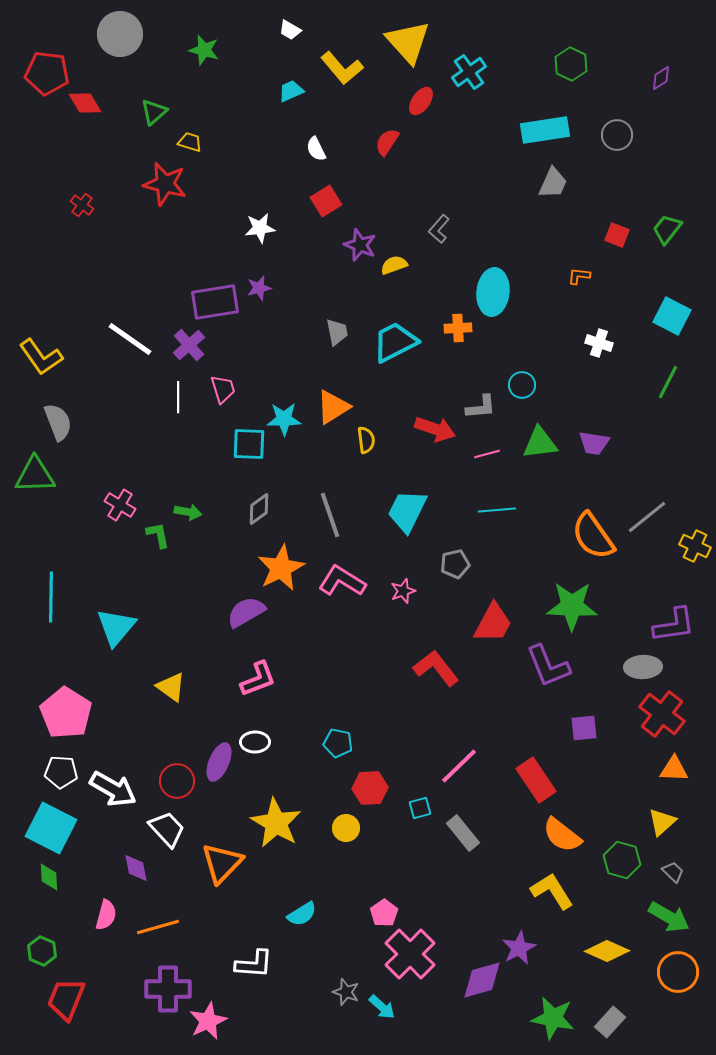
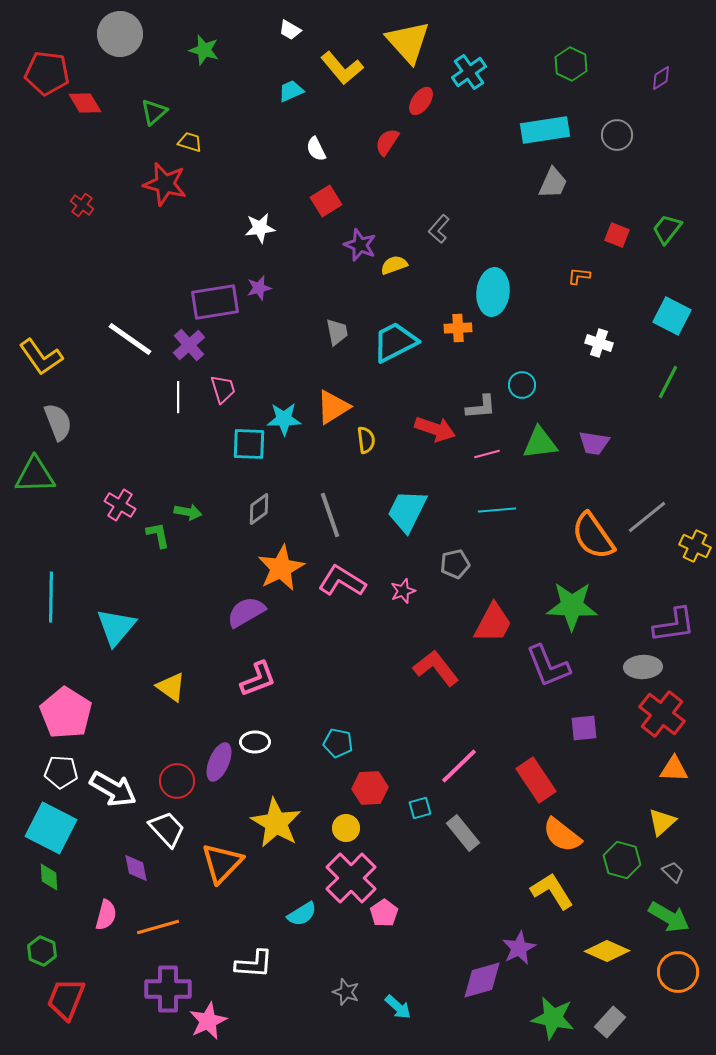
pink cross at (410, 954): moved 59 px left, 76 px up
cyan arrow at (382, 1007): moved 16 px right
